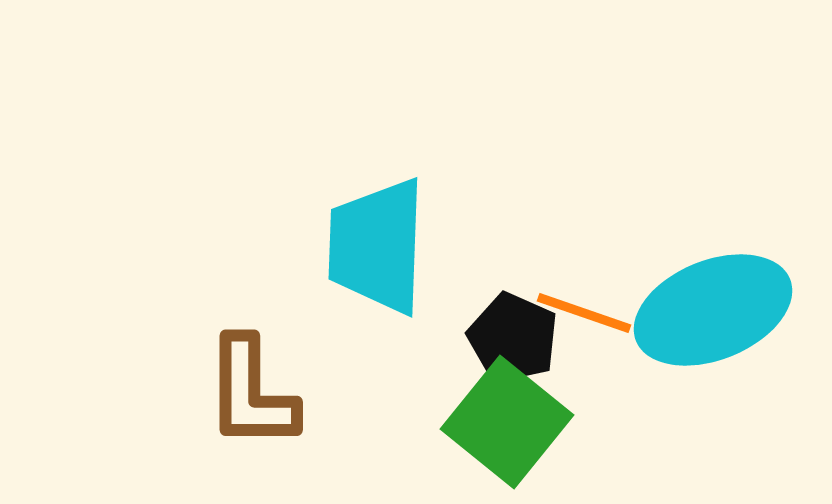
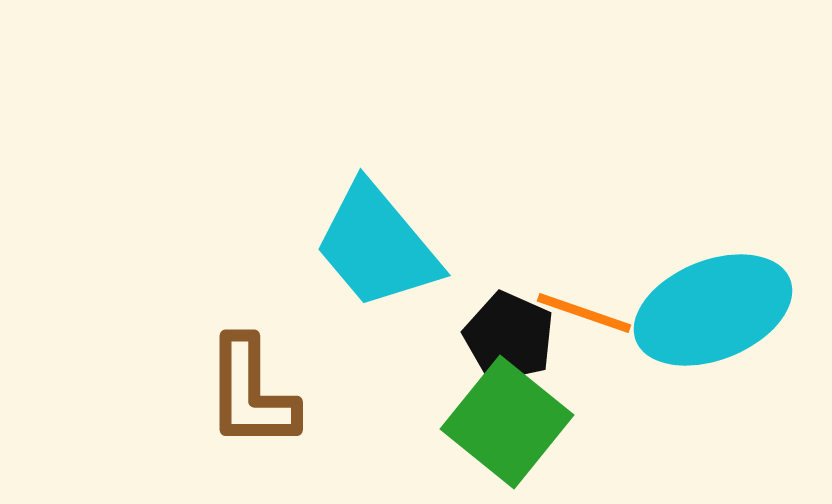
cyan trapezoid: rotated 42 degrees counterclockwise
black pentagon: moved 4 px left, 1 px up
